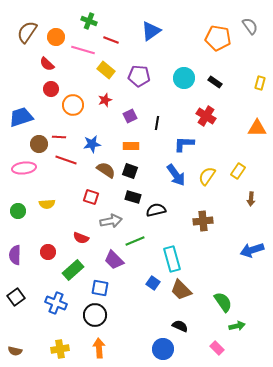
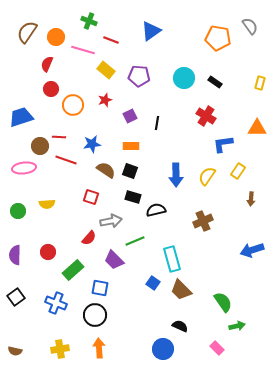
red semicircle at (47, 64): rotated 70 degrees clockwise
brown circle at (39, 144): moved 1 px right, 2 px down
blue L-shape at (184, 144): moved 39 px right; rotated 10 degrees counterclockwise
blue arrow at (176, 175): rotated 35 degrees clockwise
brown cross at (203, 221): rotated 18 degrees counterclockwise
red semicircle at (81, 238): moved 8 px right; rotated 70 degrees counterclockwise
